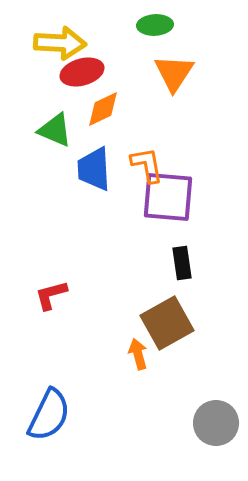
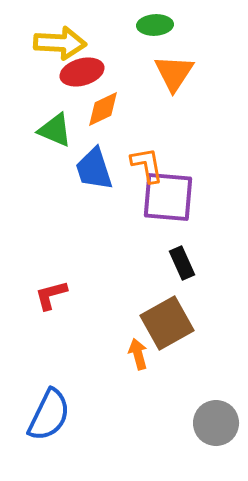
blue trapezoid: rotated 15 degrees counterclockwise
black rectangle: rotated 16 degrees counterclockwise
